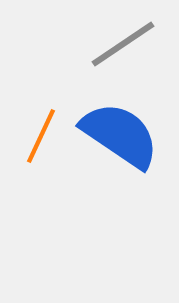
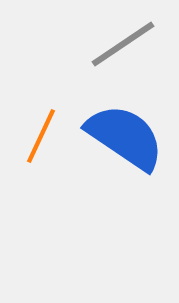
blue semicircle: moved 5 px right, 2 px down
